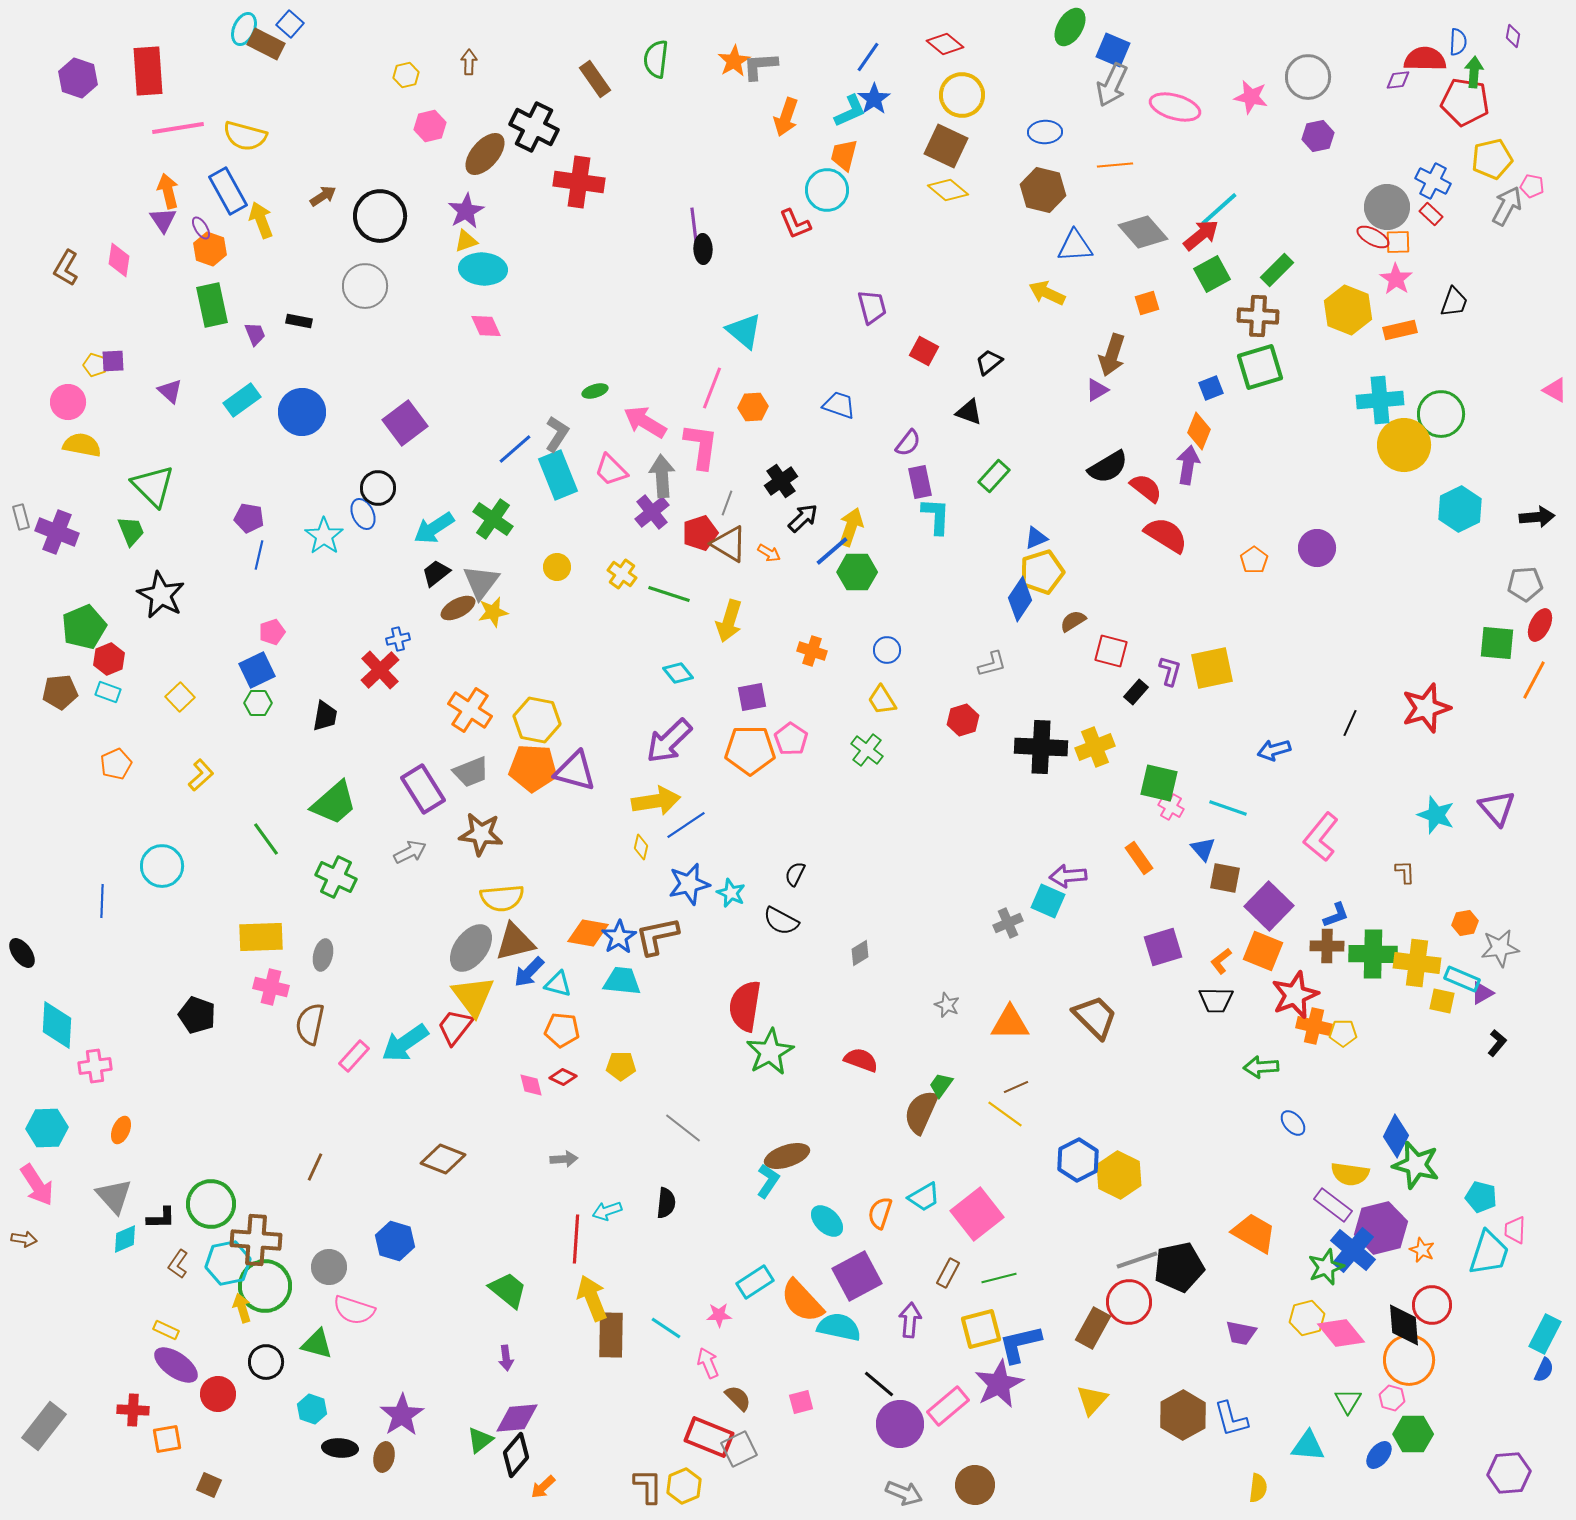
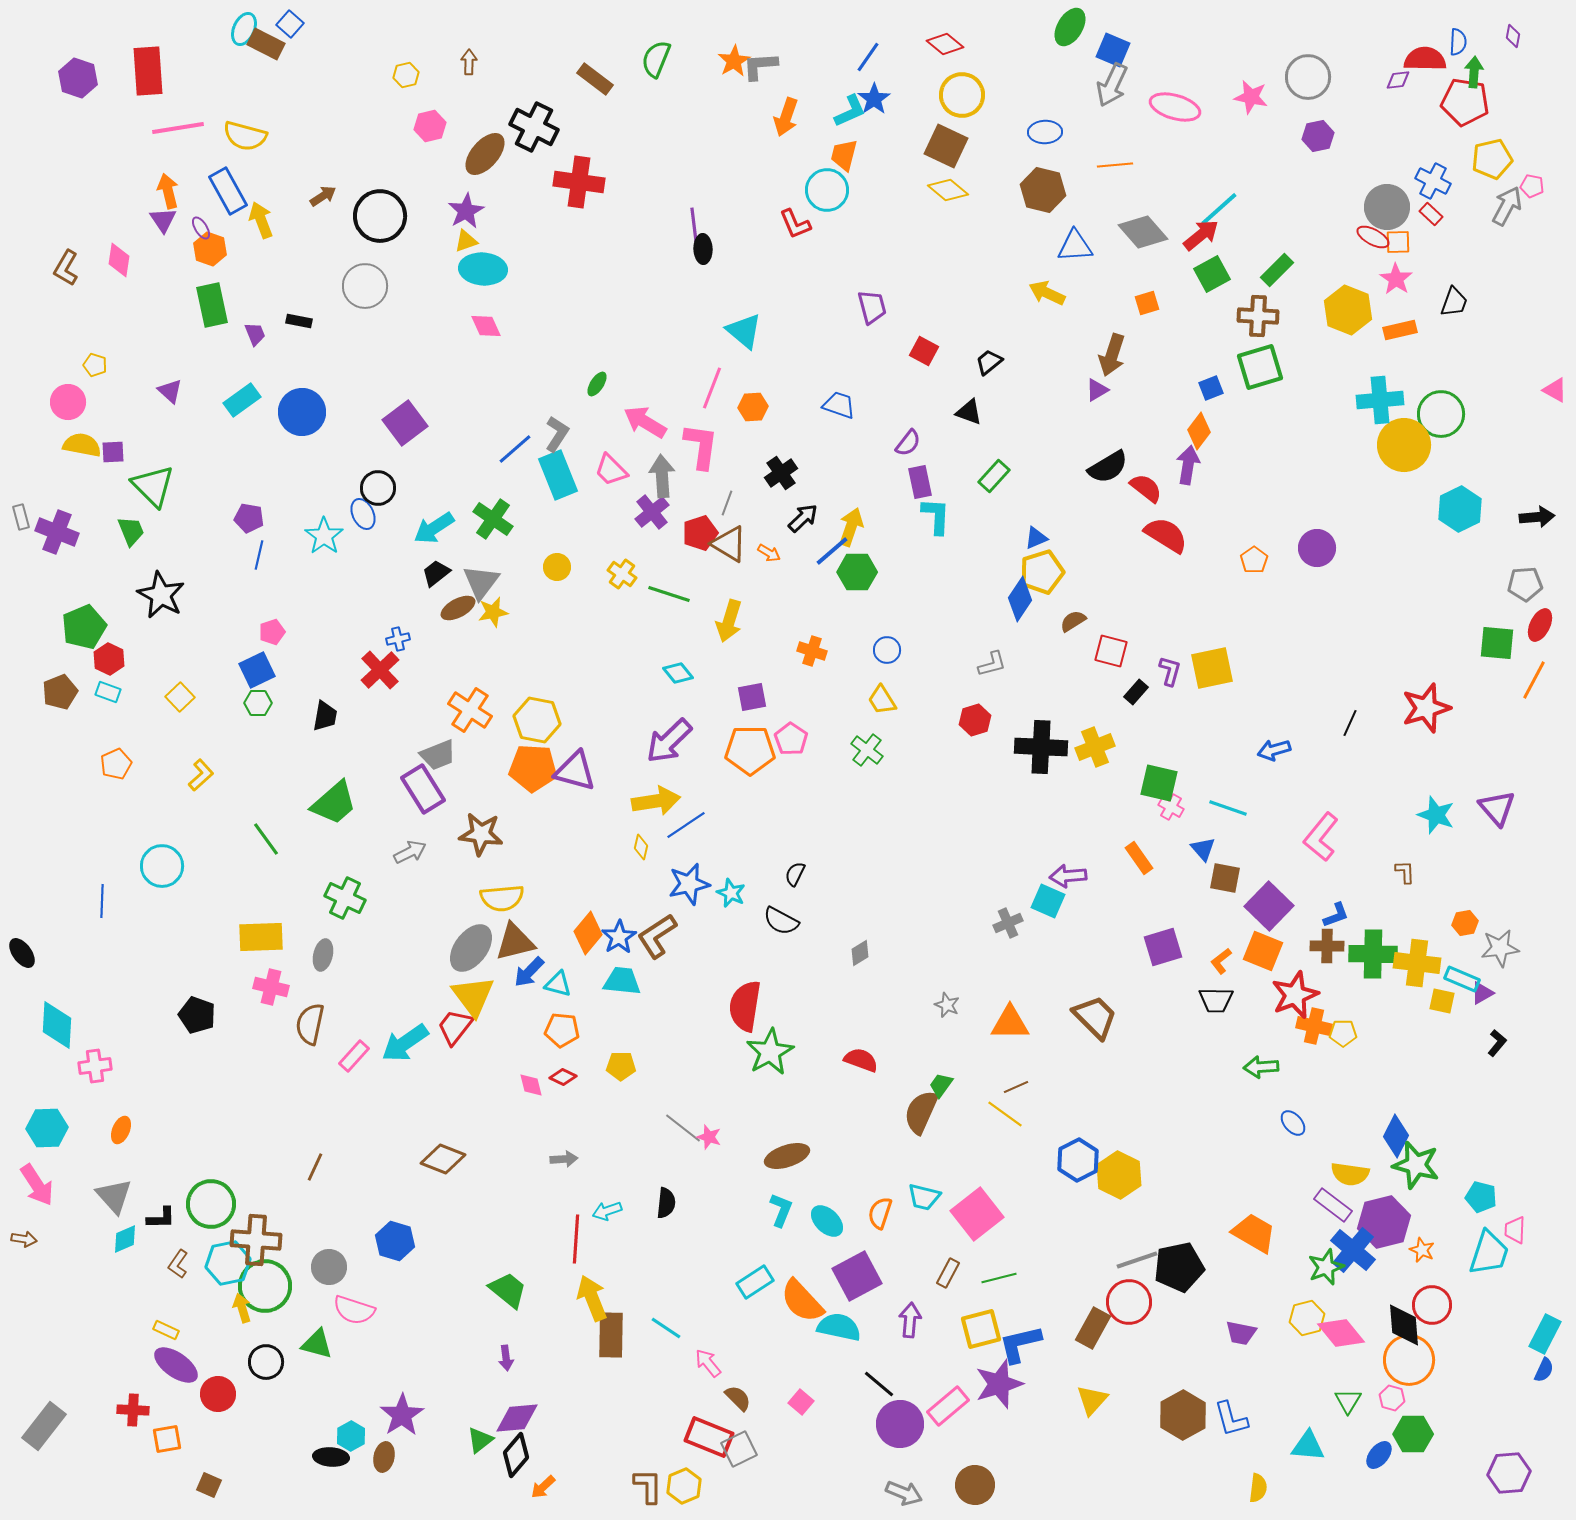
green semicircle at (656, 59): rotated 15 degrees clockwise
brown rectangle at (595, 79): rotated 18 degrees counterclockwise
purple square at (113, 361): moved 91 px down
green ellipse at (595, 391): moved 2 px right, 7 px up; rotated 40 degrees counterclockwise
orange diamond at (1199, 431): rotated 15 degrees clockwise
black cross at (781, 481): moved 8 px up
red hexagon at (109, 659): rotated 12 degrees counterclockwise
brown pentagon at (60, 692): rotated 16 degrees counterclockwise
red hexagon at (963, 720): moved 12 px right
gray trapezoid at (471, 772): moved 33 px left, 17 px up
green cross at (336, 877): moved 9 px right, 21 px down
orange diamond at (588, 933): rotated 60 degrees counterclockwise
brown L-shape at (657, 936): rotated 21 degrees counterclockwise
cyan L-shape at (768, 1181): moved 13 px right, 29 px down; rotated 12 degrees counterclockwise
cyan trapezoid at (924, 1197): rotated 44 degrees clockwise
purple hexagon at (1381, 1228): moved 3 px right, 6 px up
pink star at (719, 1315): moved 10 px left, 178 px up; rotated 20 degrees clockwise
pink arrow at (708, 1363): rotated 16 degrees counterclockwise
purple star at (999, 1384): rotated 9 degrees clockwise
pink square at (801, 1402): rotated 35 degrees counterclockwise
cyan hexagon at (312, 1409): moved 39 px right, 27 px down; rotated 12 degrees clockwise
black ellipse at (340, 1448): moved 9 px left, 9 px down
